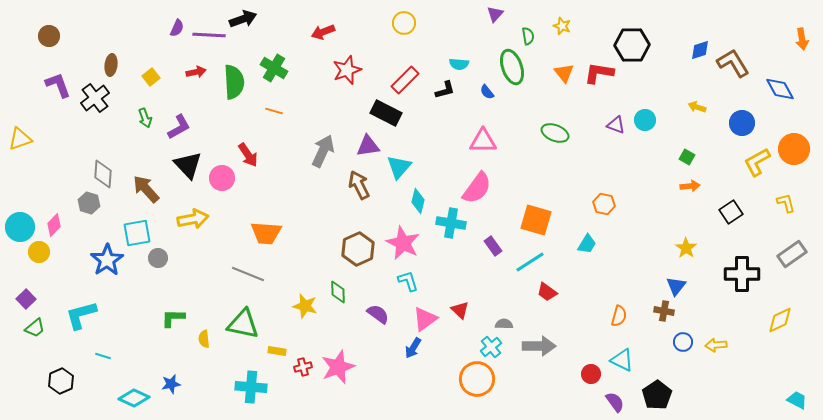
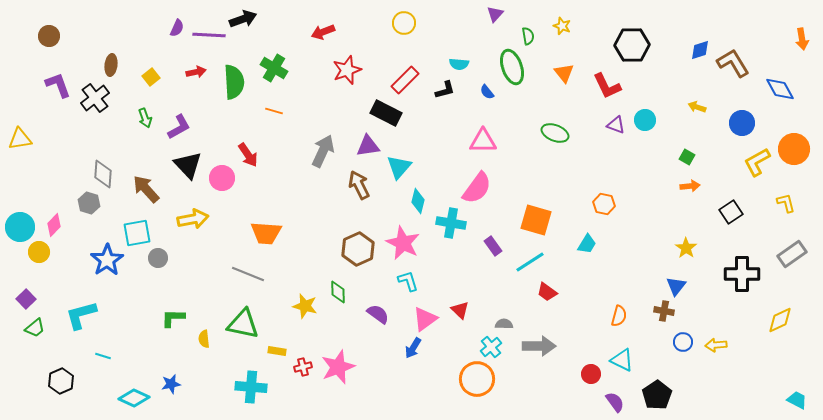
red L-shape at (599, 73): moved 8 px right, 13 px down; rotated 124 degrees counterclockwise
yellow triangle at (20, 139): rotated 10 degrees clockwise
